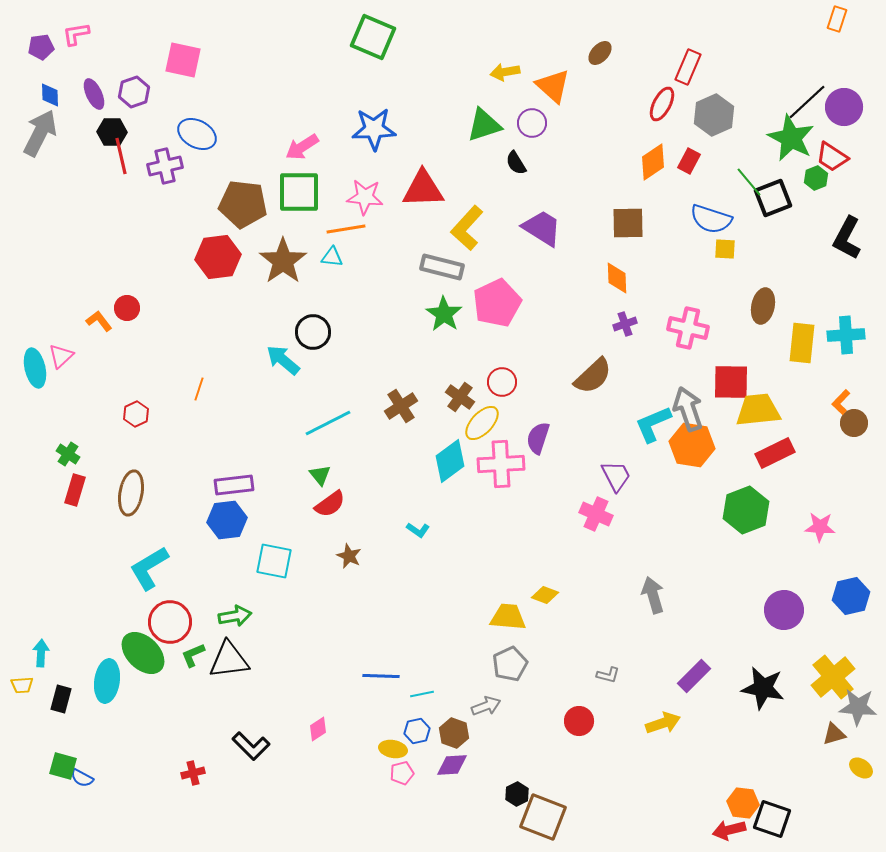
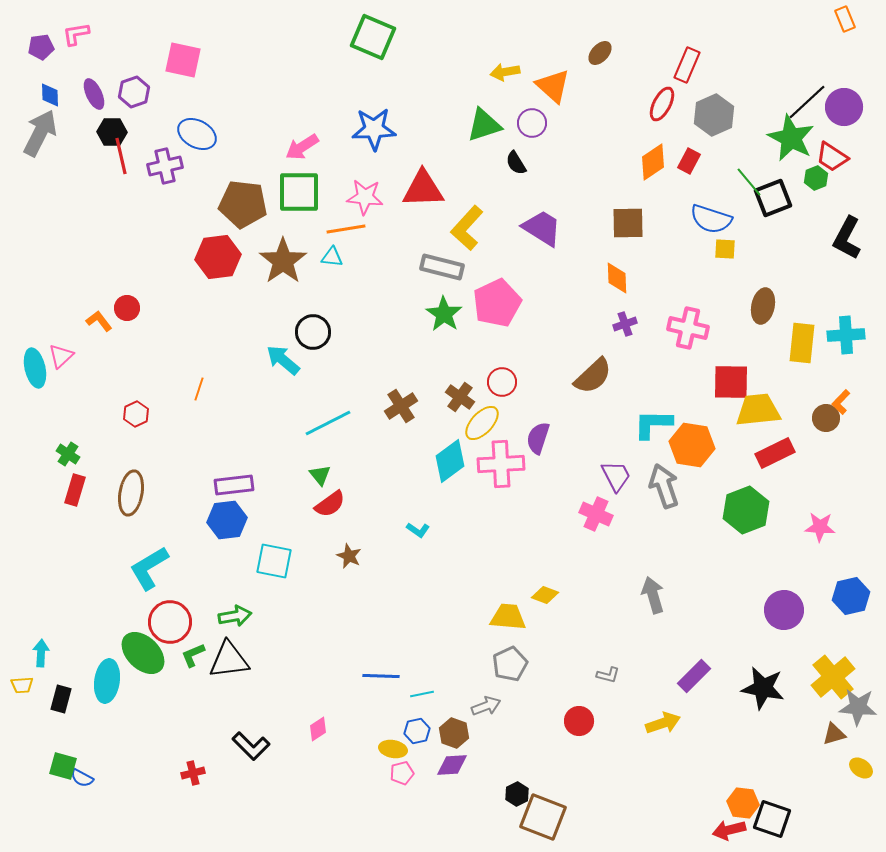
orange rectangle at (837, 19): moved 8 px right; rotated 40 degrees counterclockwise
red rectangle at (688, 67): moved 1 px left, 2 px up
gray arrow at (688, 409): moved 24 px left, 77 px down
brown circle at (854, 423): moved 28 px left, 5 px up
cyan L-shape at (653, 424): rotated 24 degrees clockwise
